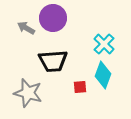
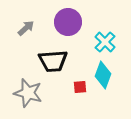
purple circle: moved 15 px right, 4 px down
gray arrow: rotated 108 degrees clockwise
cyan cross: moved 1 px right, 2 px up
